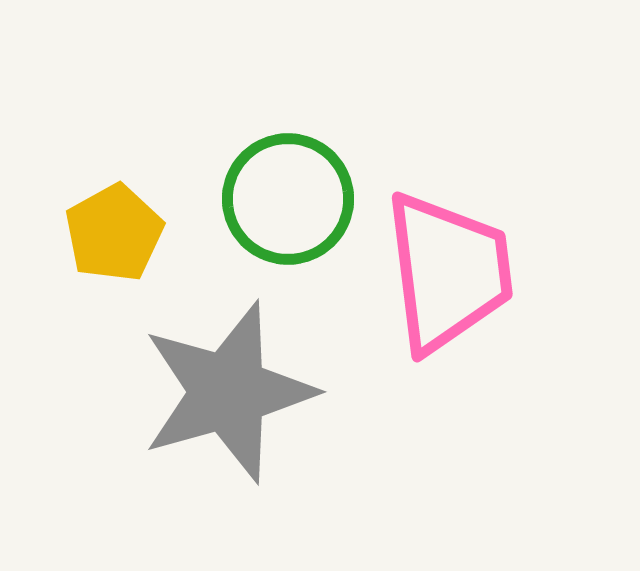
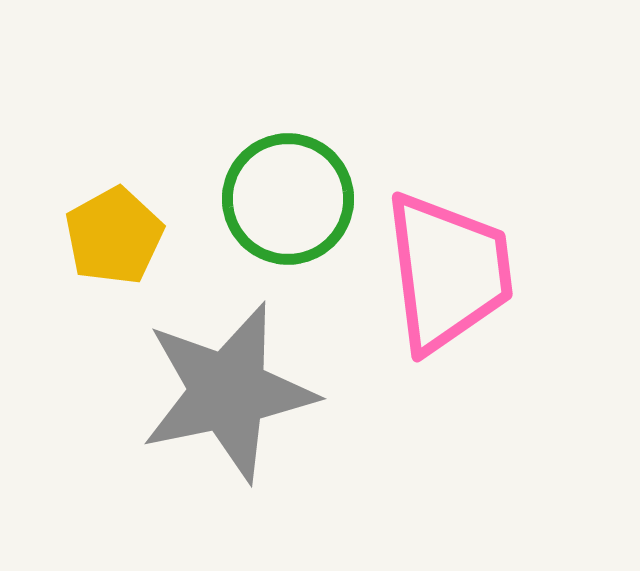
yellow pentagon: moved 3 px down
gray star: rotated 4 degrees clockwise
